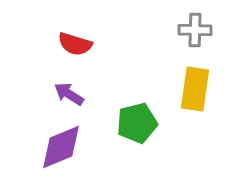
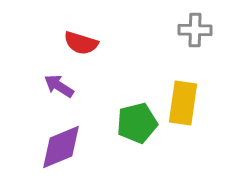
red semicircle: moved 6 px right, 1 px up
yellow rectangle: moved 12 px left, 14 px down
purple arrow: moved 10 px left, 8 px up
